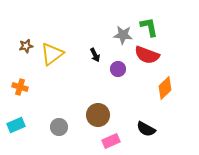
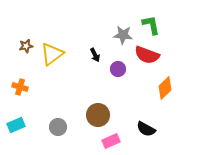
green L-shape: moved 2 px right, 2 px up
gray circle: moved 1 px left
